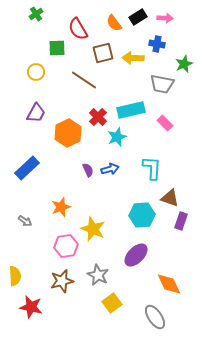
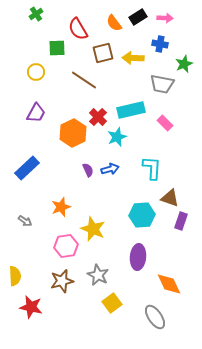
blue cross: moved 3 px right
orange hexagon: moved 5 px right
purple ellipse: moved 2 px right, 2 px down; rotated 40 degrees counterclockwise
